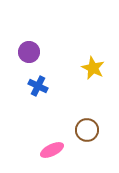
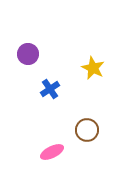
purple circle: moved 1 px left, 2 px down
blue cross: moved 12 px right, 3 px down; rotated 30 degrees clockwise
pink ellipse: moved 2 px down
